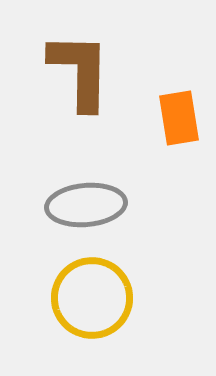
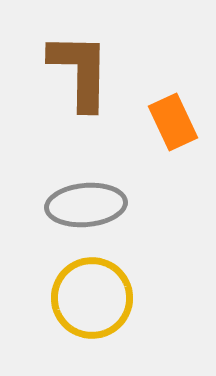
orange rectangle: moved 6 px left, 4 px down; rotated 16 degrees counterclockwise
